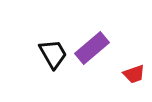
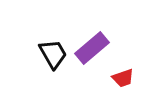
red trapezoid: moved 11 px left, 4 px down
